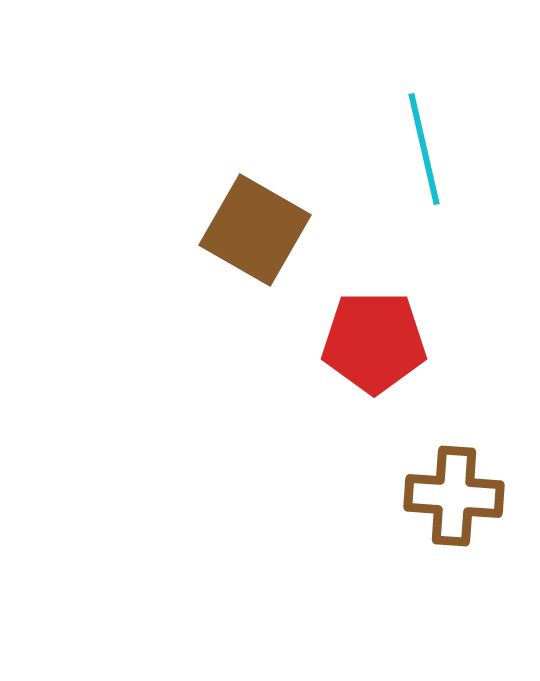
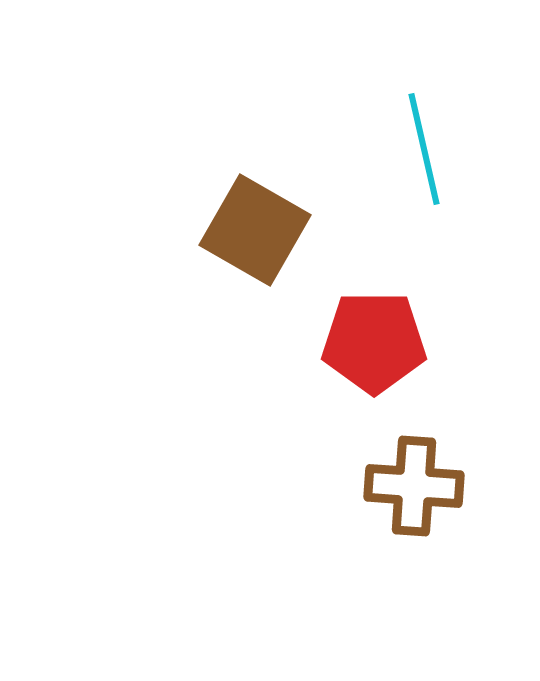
brown cross: moved 40 px left, 10 px up
